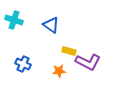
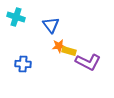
cyan cross: moved 2 px right, 3 px up
blue triangle: rotated 18 degrees clockwise
blue cross: rotated 21 degrees counterclockwise
orange star: moved 25 px up
